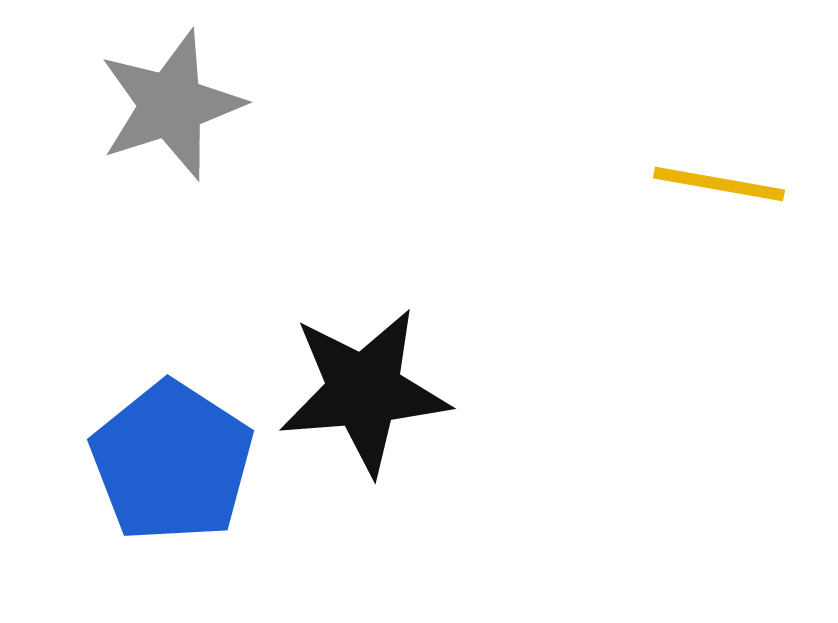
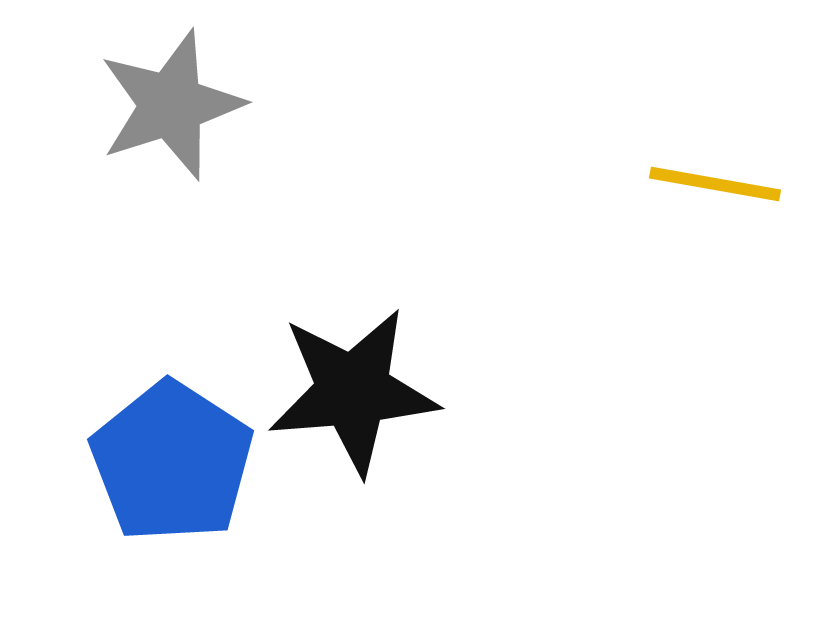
yellow line: moved 4 px left
black star: moved 11 px left
